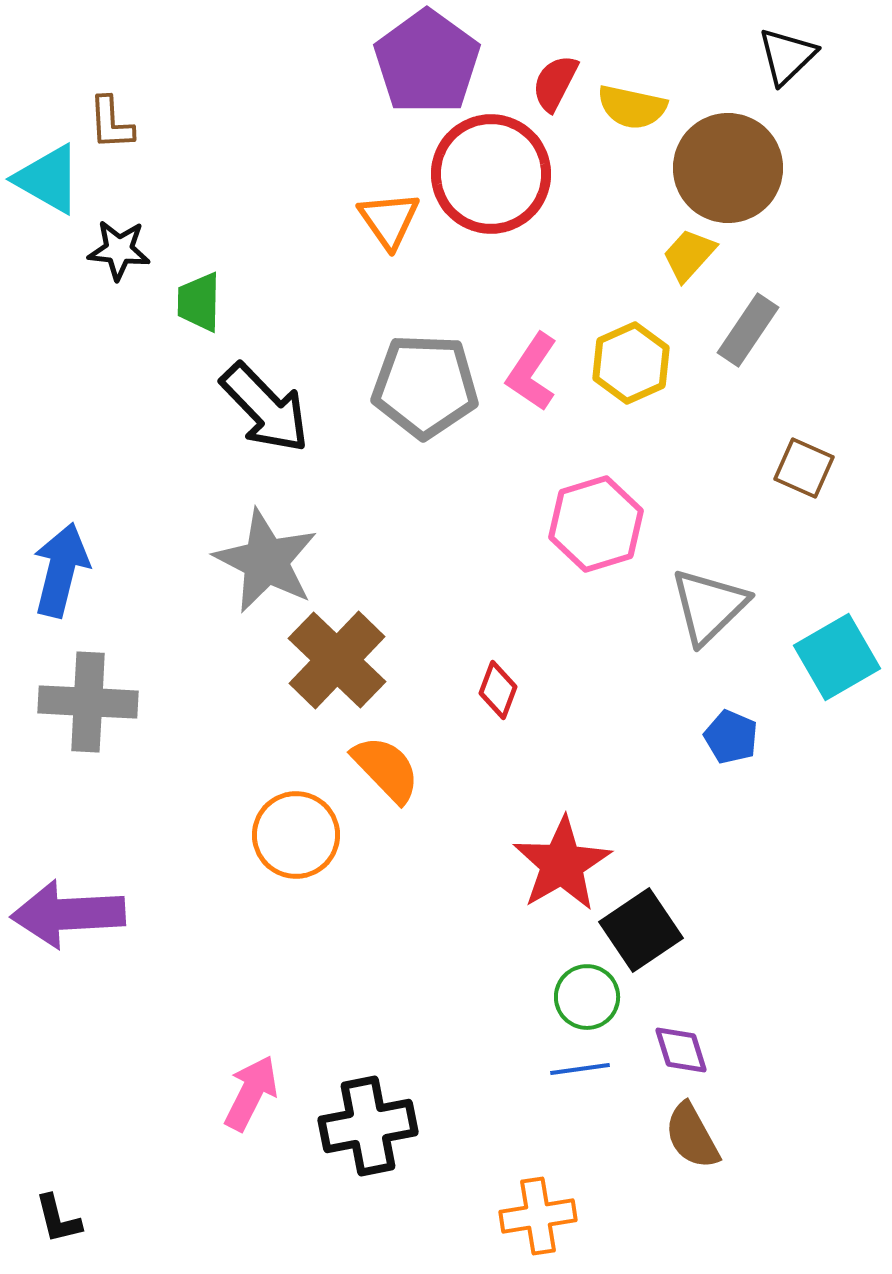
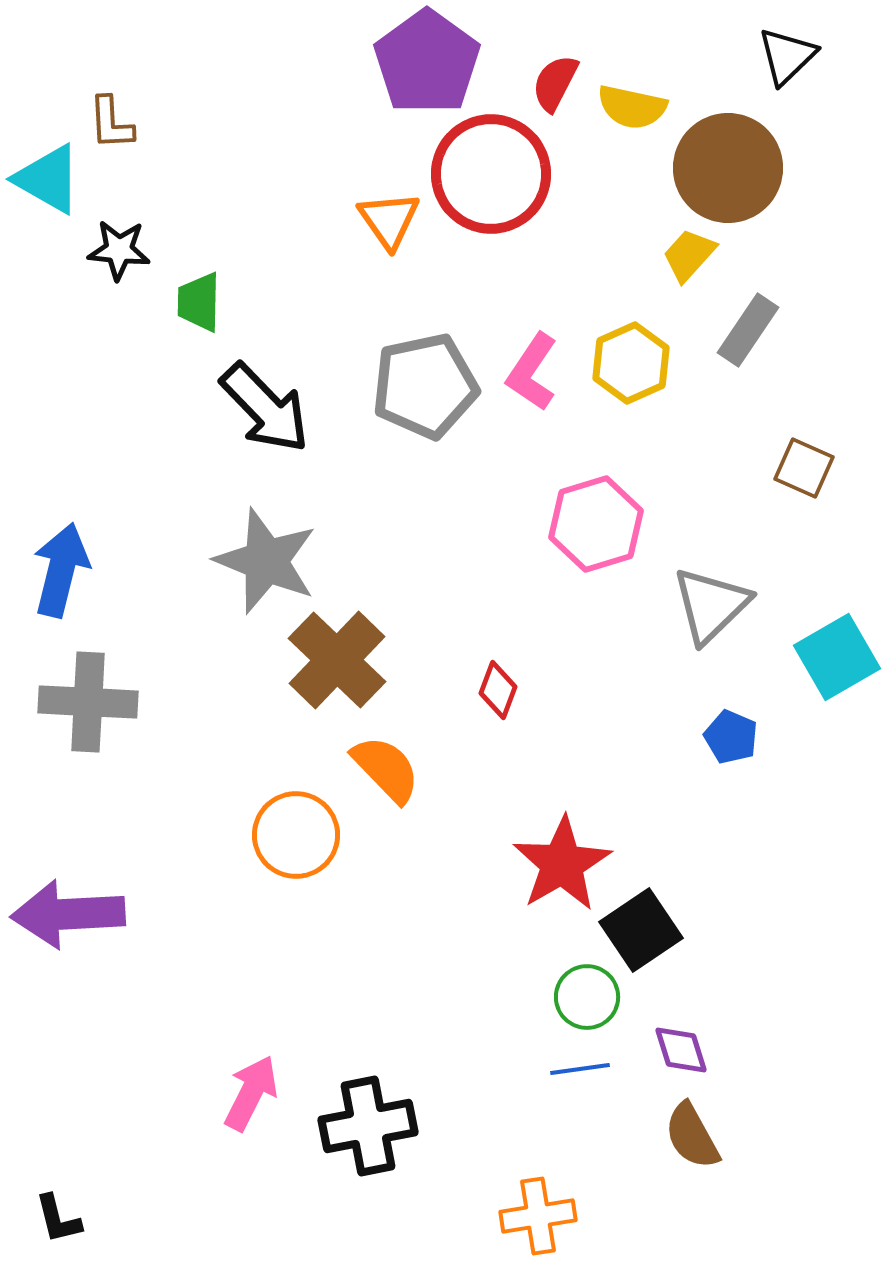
gray pentagon: rotated 14 degrees counterclockwise
gray star: rotated 5 degrees counterclockwise
gray triangle: moved 2 px right, 1 px up
